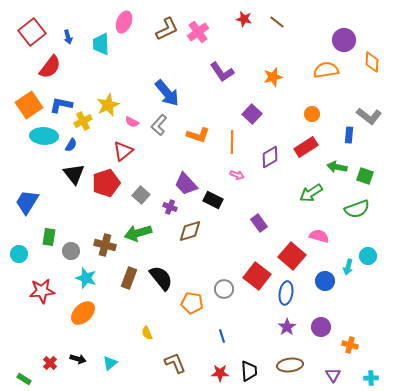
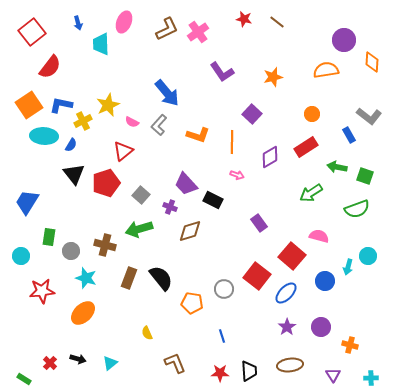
blue arrow at (68, 37): moved 10 px right, 14 px up
blue rectangle at (349, 135): rotated 35 degrees counterclockwise
green arrow at (138, 233): moved 1 px right, 4 px up
cyan circle at (19, 254): moved 2 px right, 2 px down
blue ellipse at (286, 293): rotated 35 degrees clockwise
